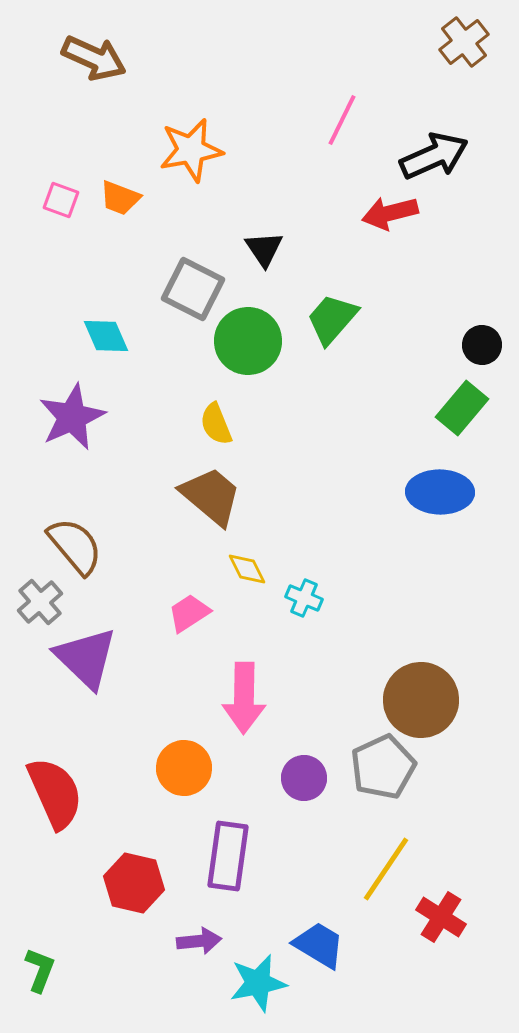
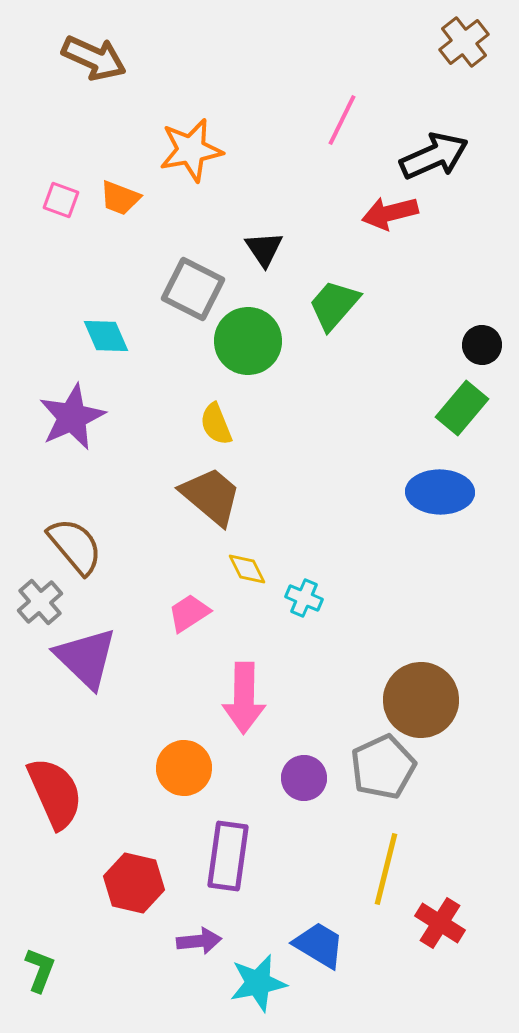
green trapezoid: moved 2 px right, 14 px up
yellow line: rotated 20 degrees counterclockwise
red cross: moved 1 px left, 6 px down
